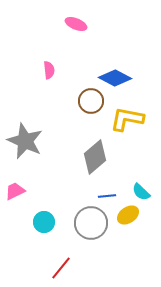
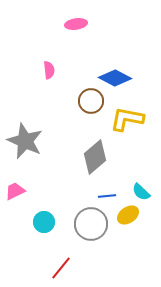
pink ellipse: rotated 30 degrees counterclockwise
gray circle: moved 1 px down
